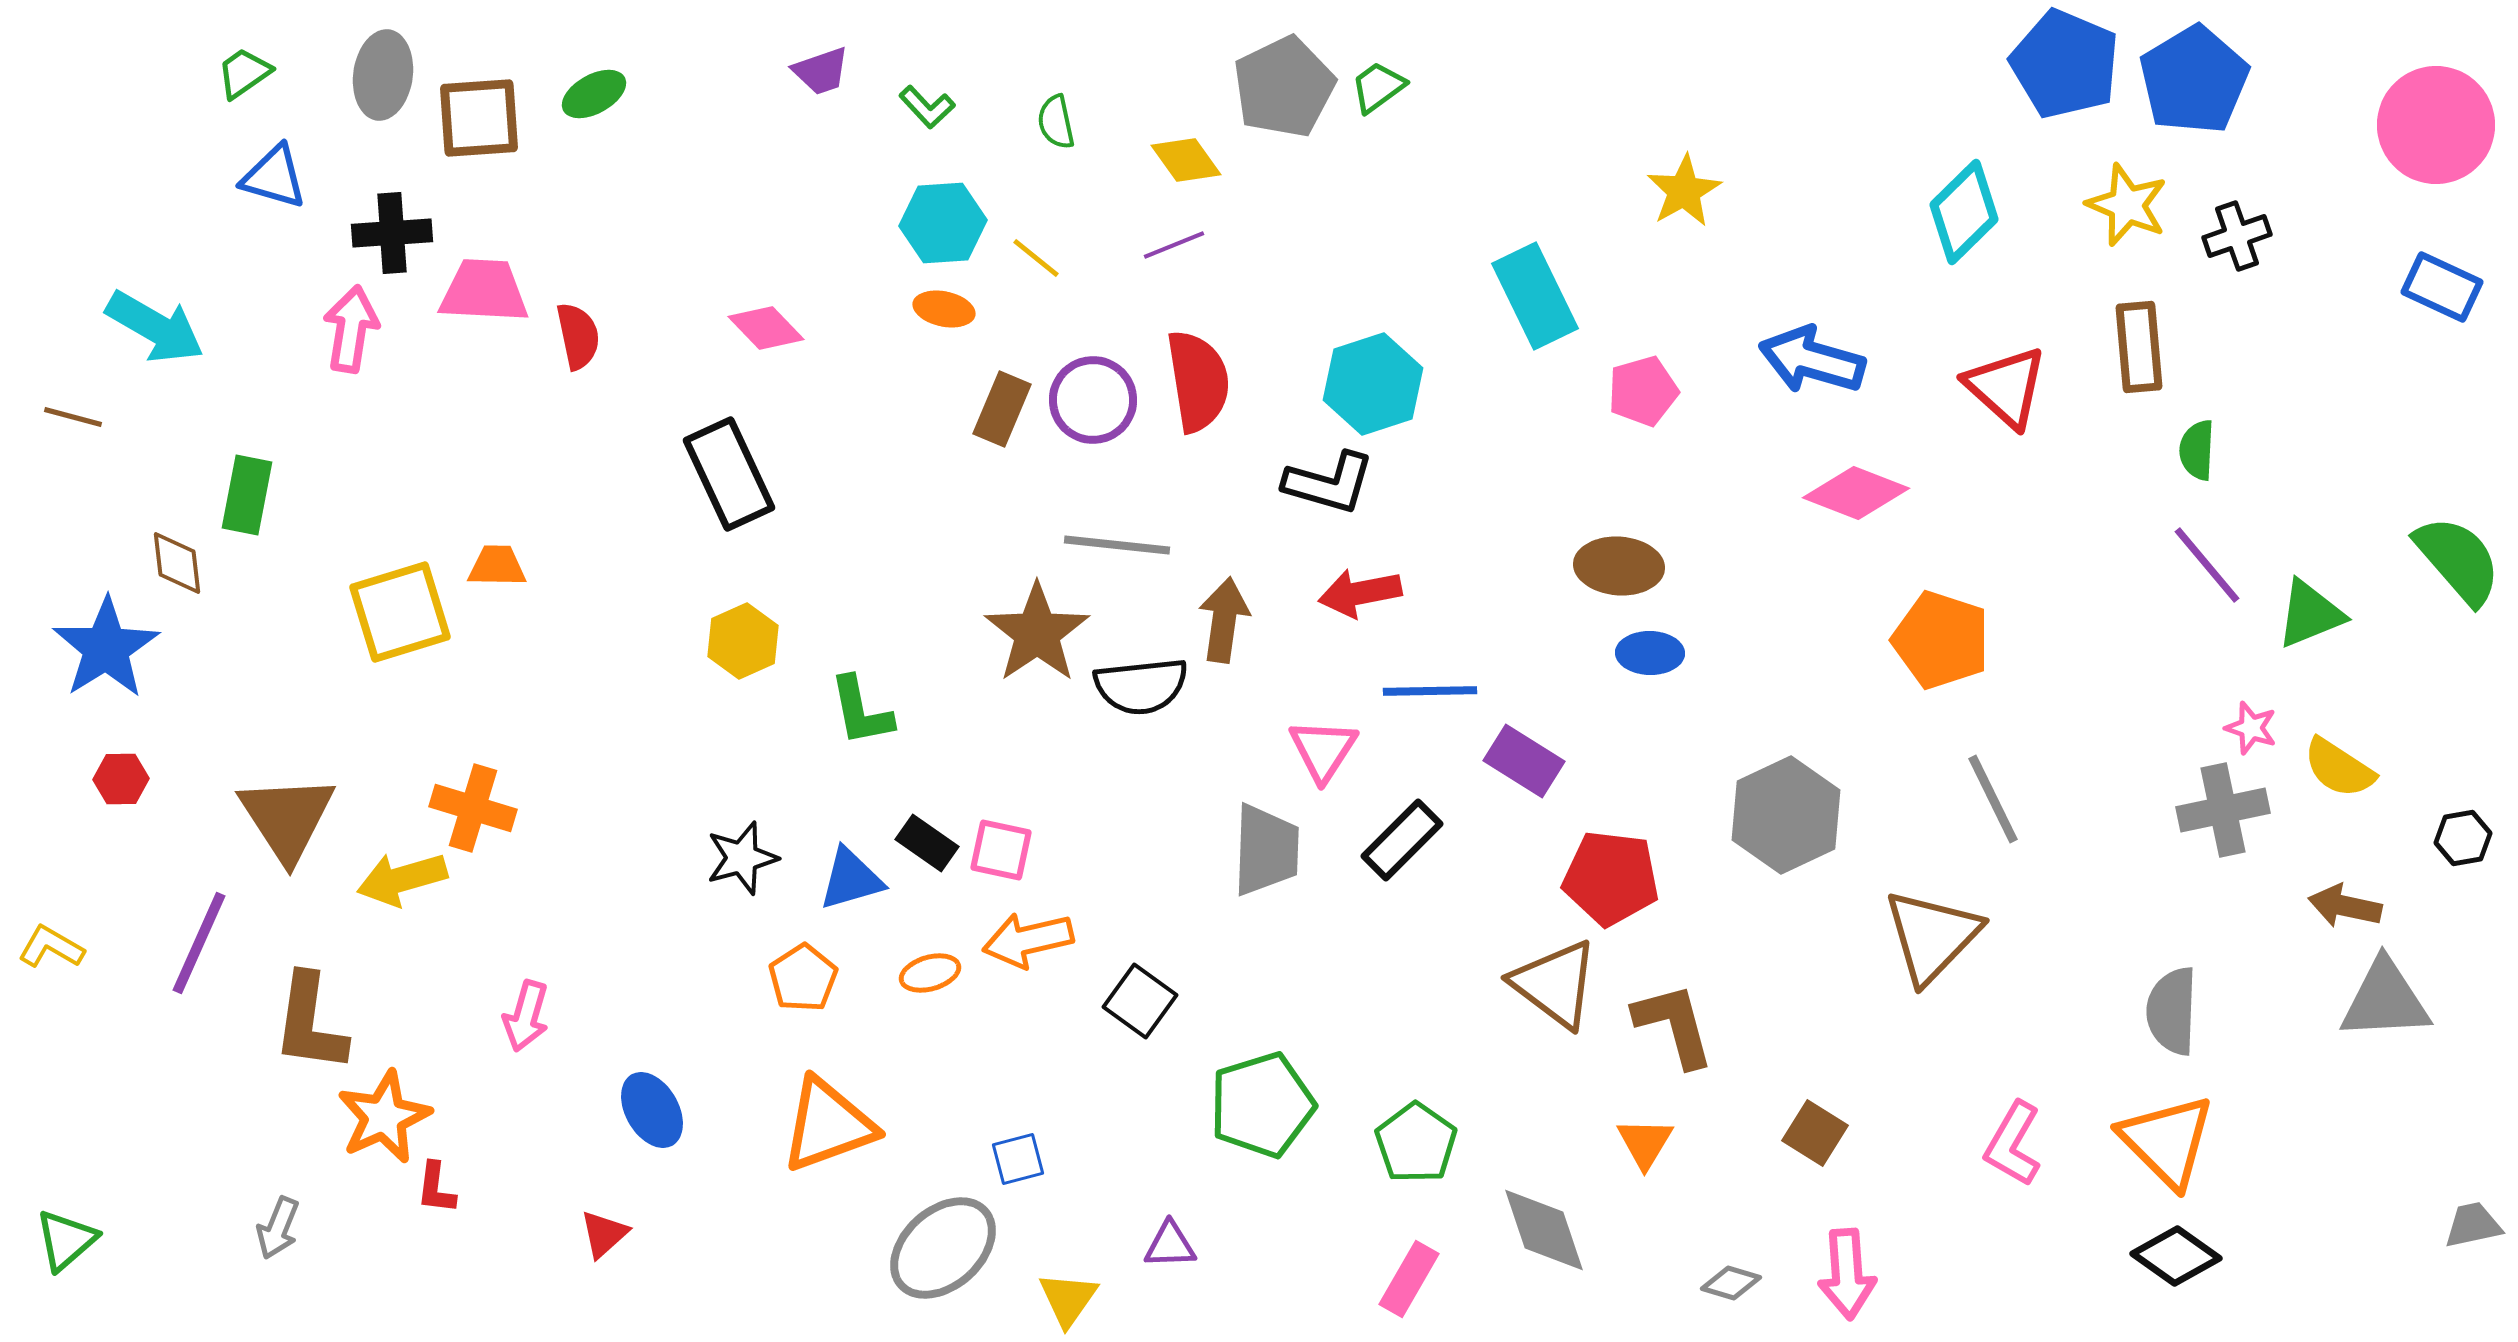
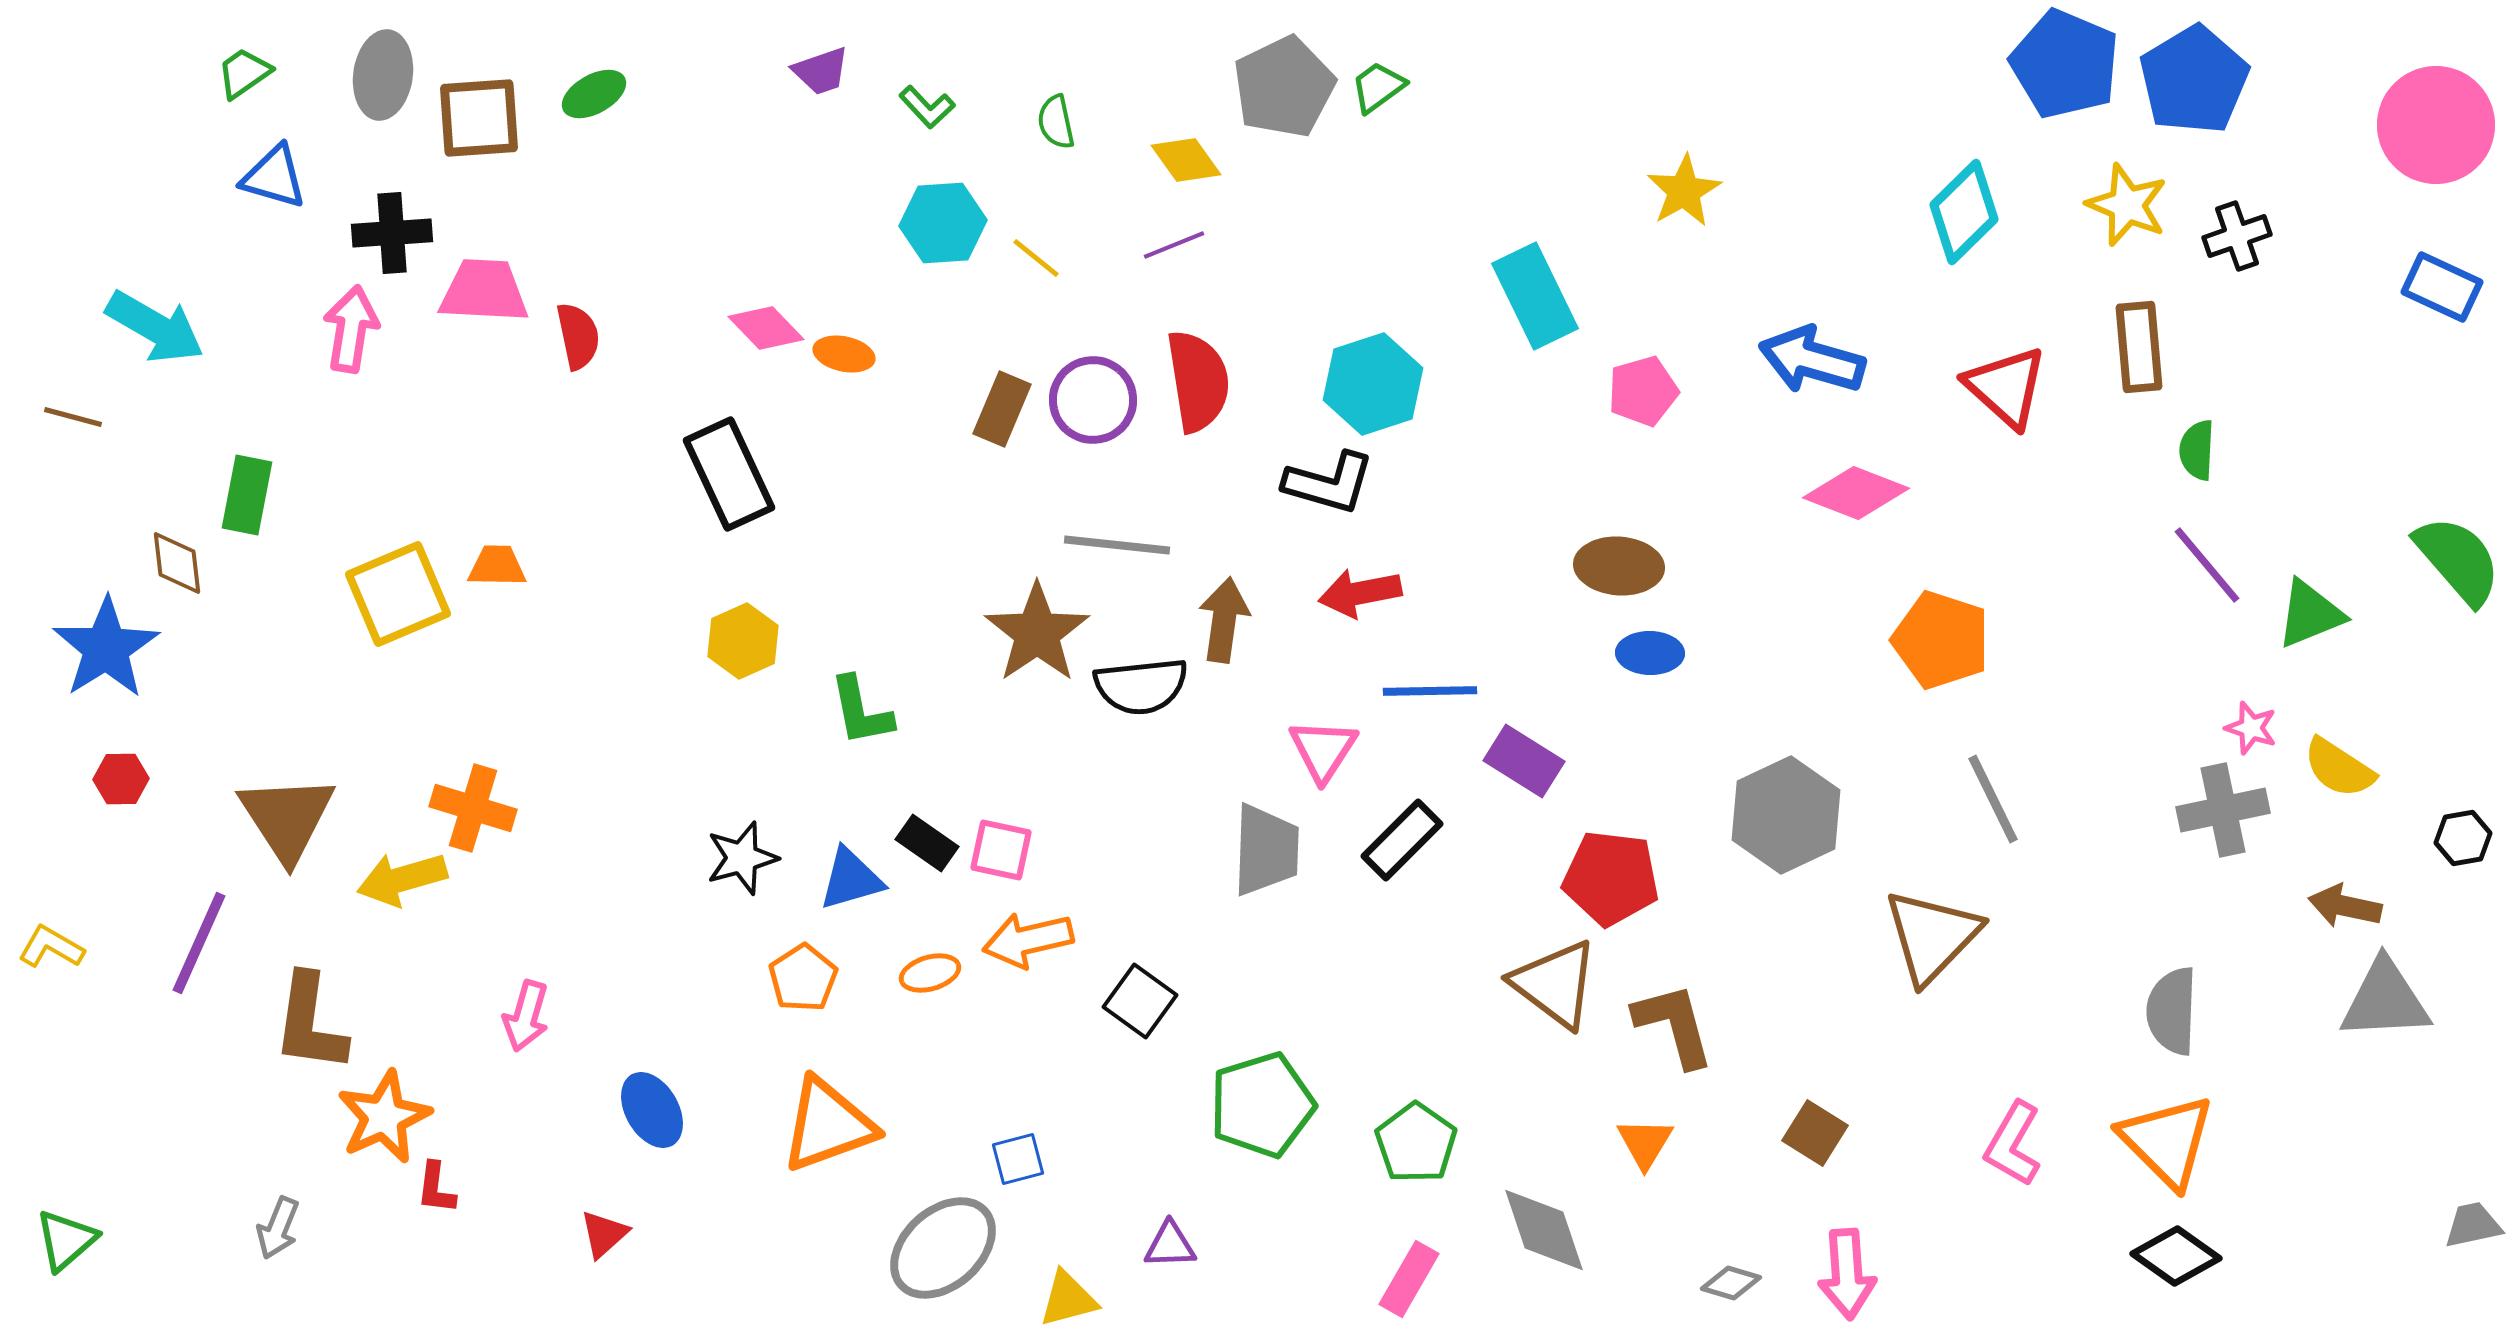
orange ellipse at (944, 309): moved 100 px left, 45 px down
yellow square at (400, 612): moved 2 px left, 18 px up; rotated 6 degrees counterclockwise
yellow triangle at (1068, 1299): rotated 40 degrees clockwise
